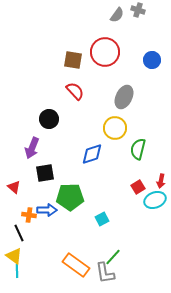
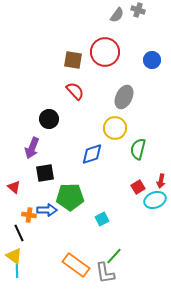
green line: moved 1 px right, 1 px up
